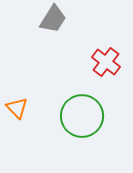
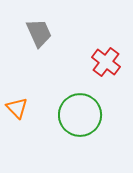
gray trapezoid: moved 14 px left, 14 px down; rotated 56 degrees counterclockwise
green circle: moved 2 px left, 1 px up
